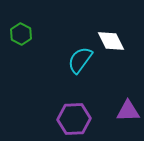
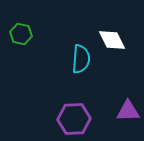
green hexagon: rotated 15 degrees counterclockwise
white diamond: moved 1 px right, 1 px up
cyan semicircle: moved 1 px right, 1 px up; rotated 148 degrees clockwise
